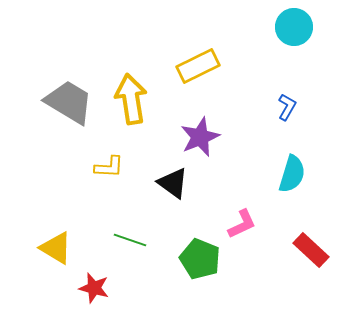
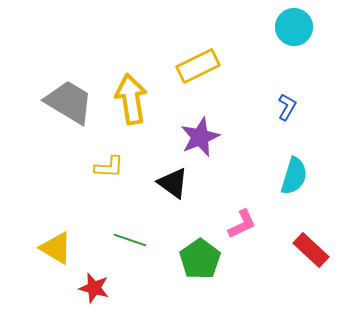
cyan semicircle: moved 2 px right, 2 px down
green pentagon: rotated 15 degrees clockwise
